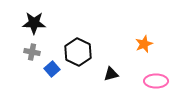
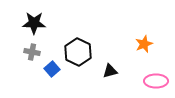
black triangle: moved 1 px left, 3 px up
